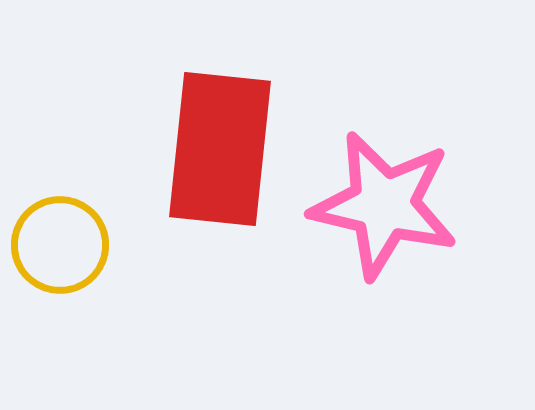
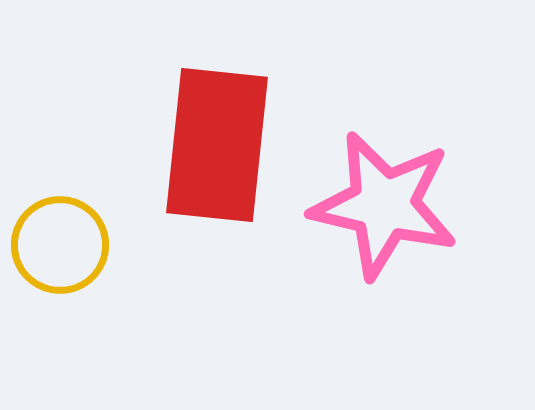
red rectangle: moved 3 px left, 4 px up
